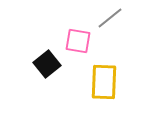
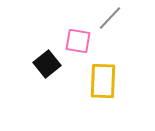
gray line: rotated 8 degrees counterclockwise
yellow rectangle: moved 1 px left, 1 px up
